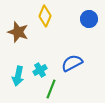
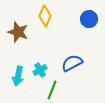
green line: moved 1 px right, 1 px down
